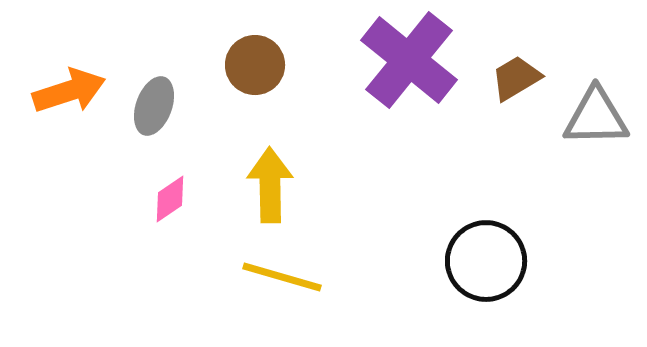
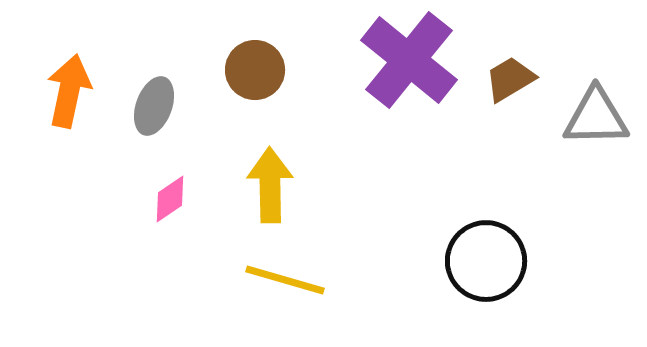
brown circle: moved 5 px down
brown trapezoid: moved 6 px left, 1 px down
orange arrow: rotated 60 degrees counterclockwise
yellow line: moved 3 px right, 3 px down
